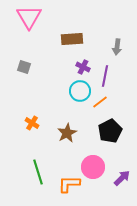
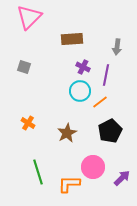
pink triangle: rotated 16 degrees clockwise
purple line: moved 1 px right, 1 px up
orange cross: moved 4 px left
